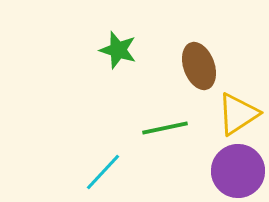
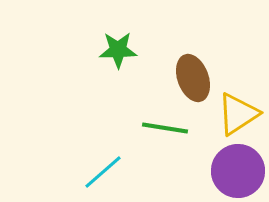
green star: rotated 18 degrees counterclockwise
brown ellipse: moved 6 px left, 12 px down
green line: rotated 21 degrees clockwise
cyan line: rotated 6 degrees clockwise
